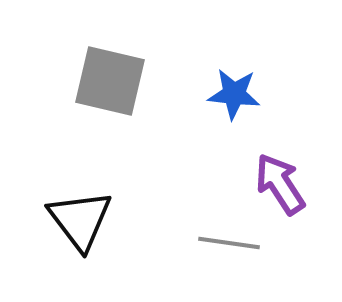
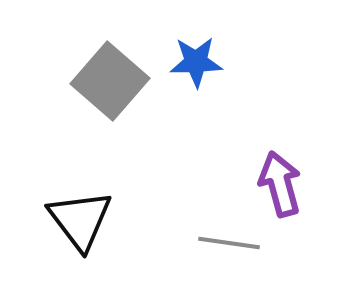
gray square: rotated 28 degrees clockwise
blue star: moved 38 px left, 32 px up; rotated 8 degrees counterclockwise
purple arrow: rotated 18 degrees clockwise
